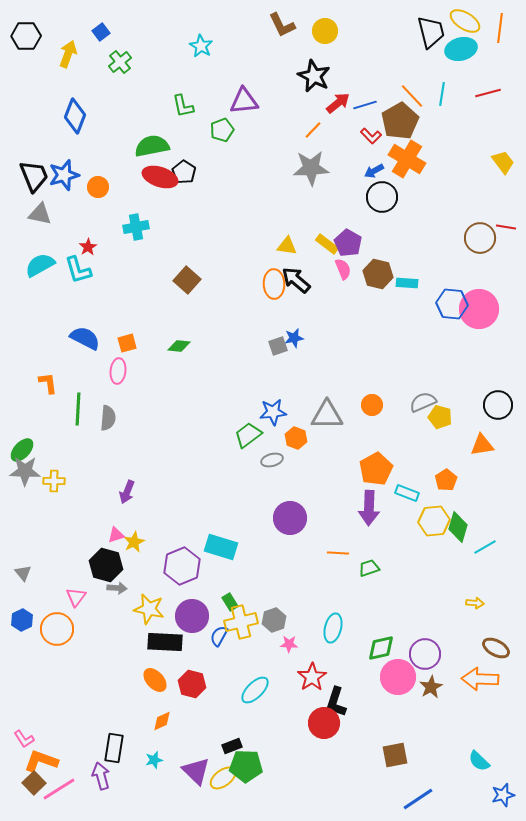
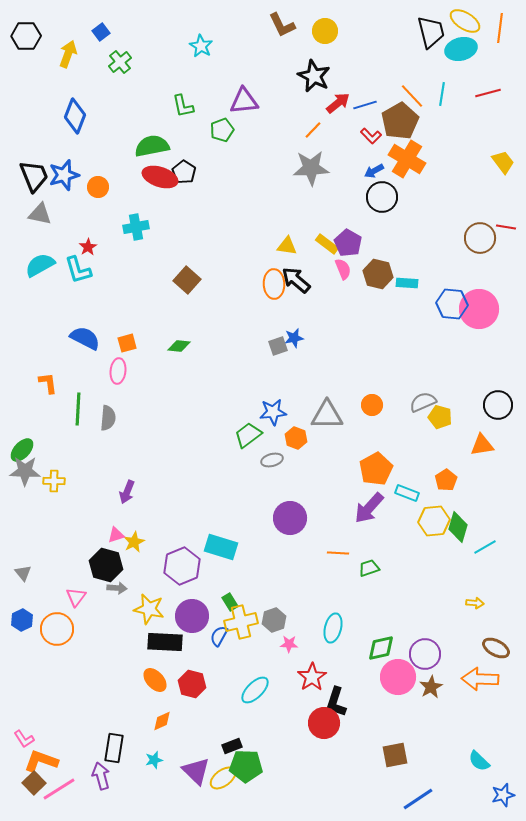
purple arrow at (369, 508): rotated 40 degrees clockwise
